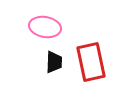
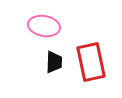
pink ellipse: moved 1 px left, 1 px up
